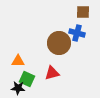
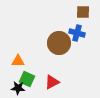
red triangle: moved 9 px down; rotated 14 degrees counterclockwise
